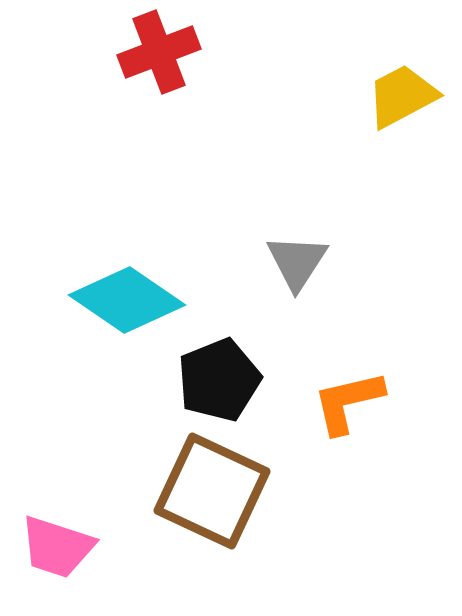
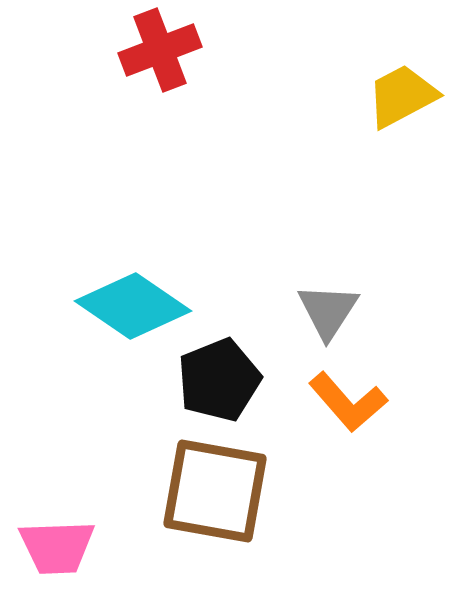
red cross: moved 1 px right, 2 px up
gray triangle: moved 31 px right, 49 px down
cyan diamond: moved 6 px right, 6 px down
orange L-shape: rotated 118 degrees counterclockwise
brown square: moved 3 px right; rotated 15 degrees counterclockwise
pink trapezoid: rotated 20 degrees counterclockwise
